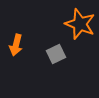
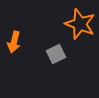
orange arrow: moved 2 px left, 3 px up
